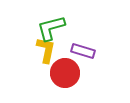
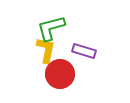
purple rectangle: moved 1 px right
red circle: moved 5 px left, 1 px down
